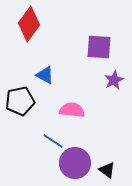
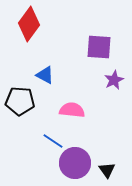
black pentagon: rotated 16 degrees clockwise
black triangle: rotated 18 degrees clockwise
